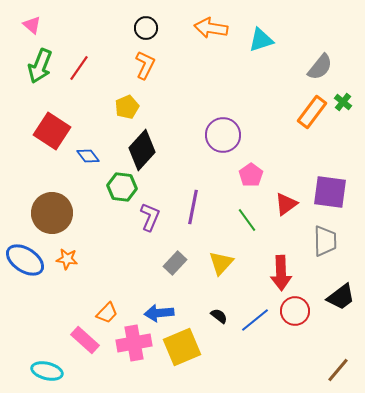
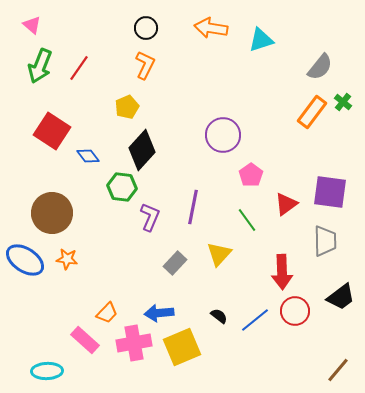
yellow triangle: moved 2 px left, 9 px up
red arrow: moved 1 px right, 1 px up
cyan ellipse: rotated 16 degrees counterclockwise
